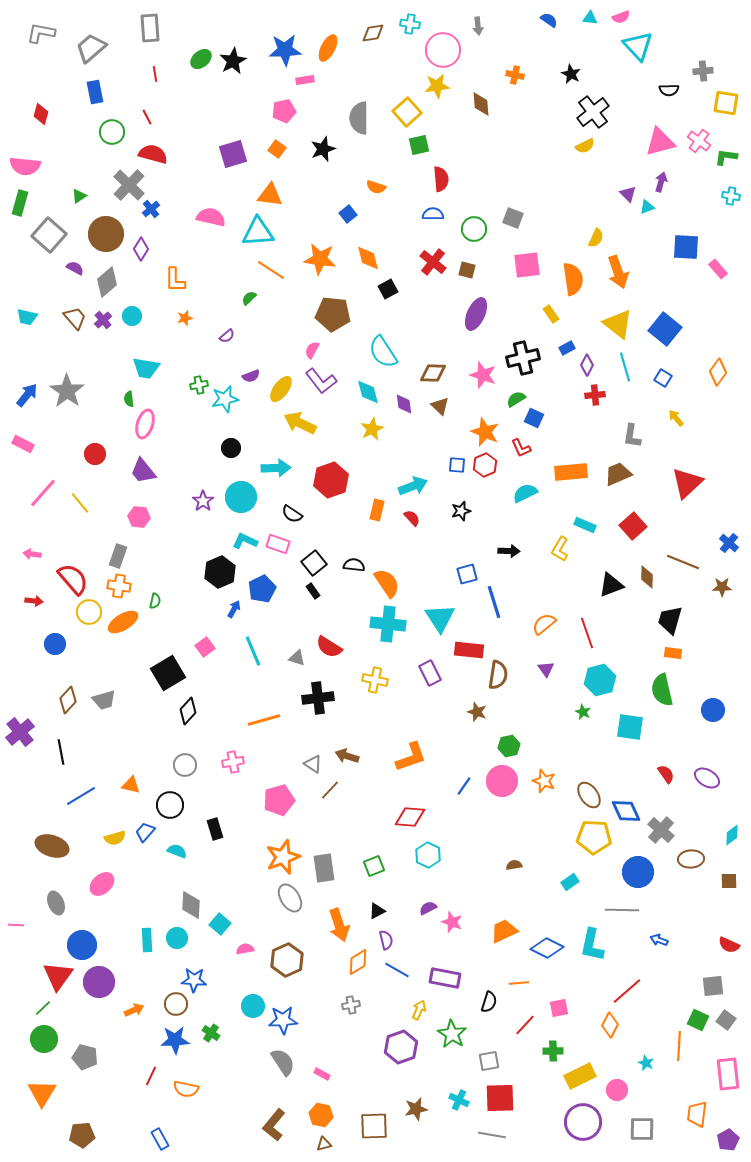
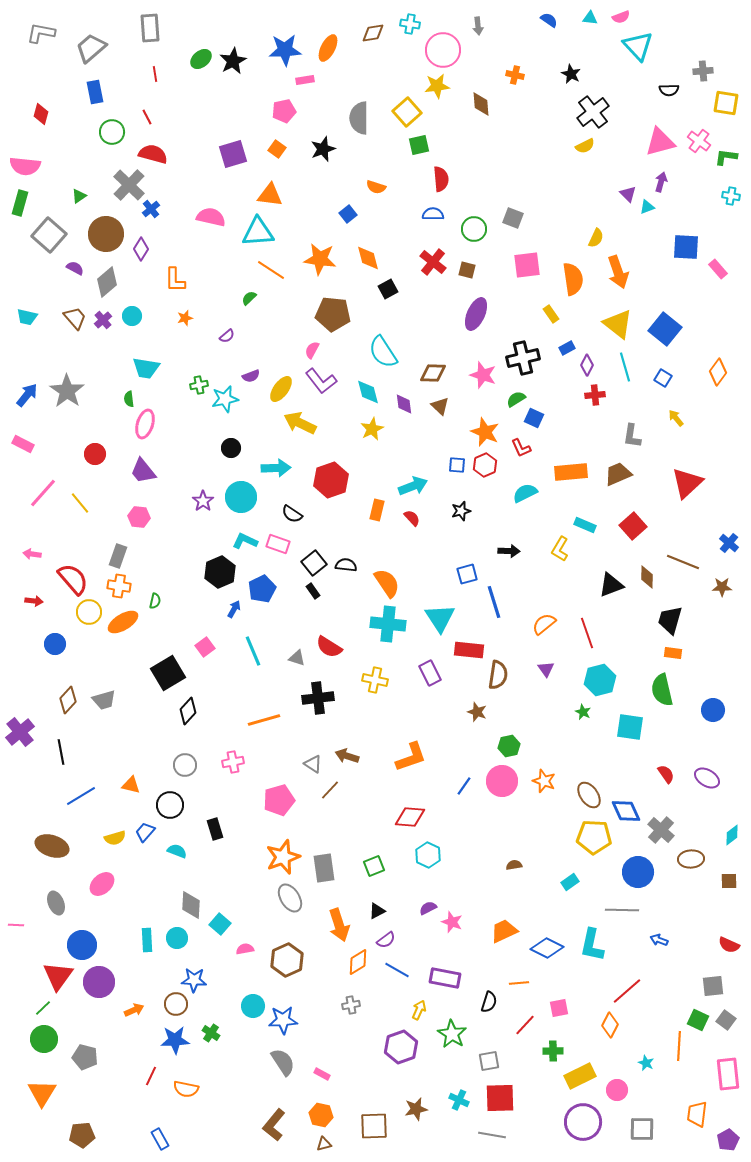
black semicircle at (354, 565): moved 8 px left
purple semicircle at (386, 940): rotated 66 degrees clockwise
